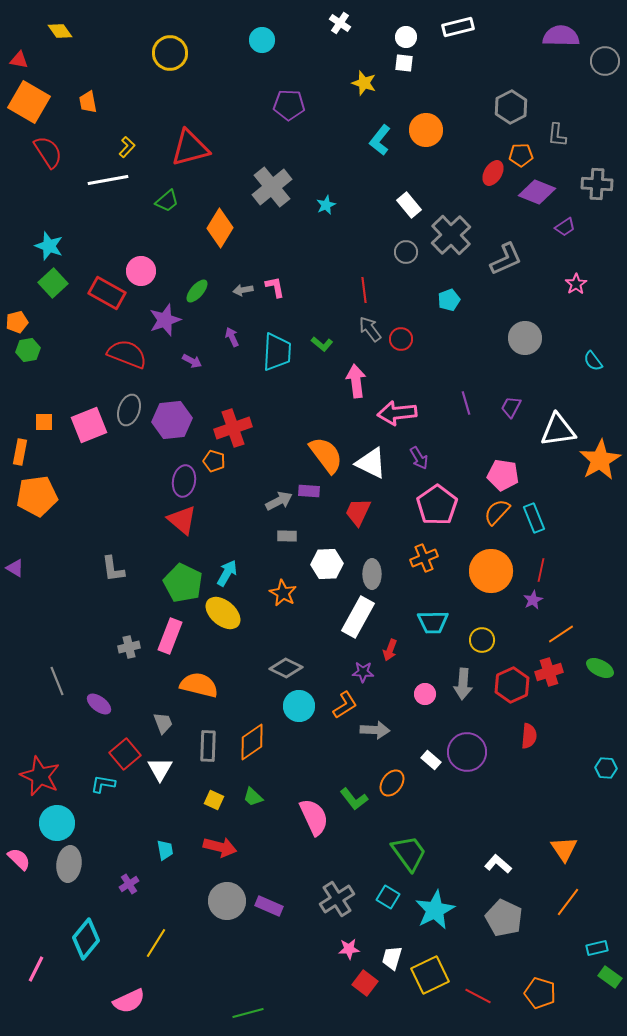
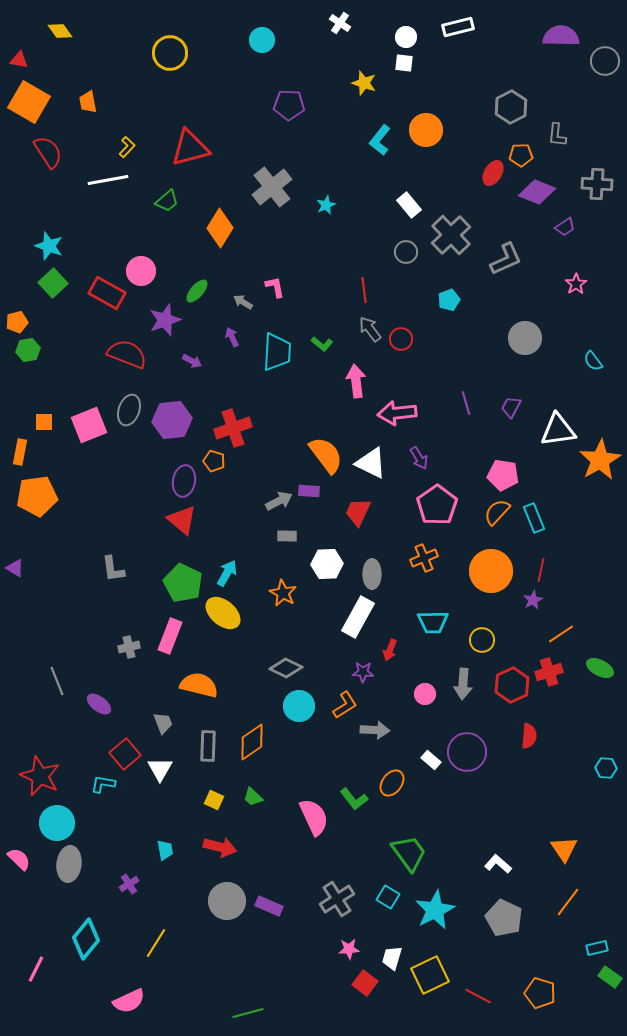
gray arrow at (243, 290): moved 12 px down; rotated 42 degrees clockwise
